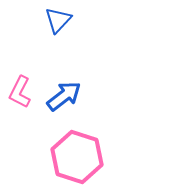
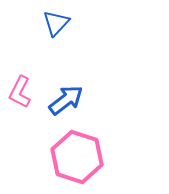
blue triangle: moved 2 px left, 3 px down
blue arrow: moved 2 px right, 4 px down
